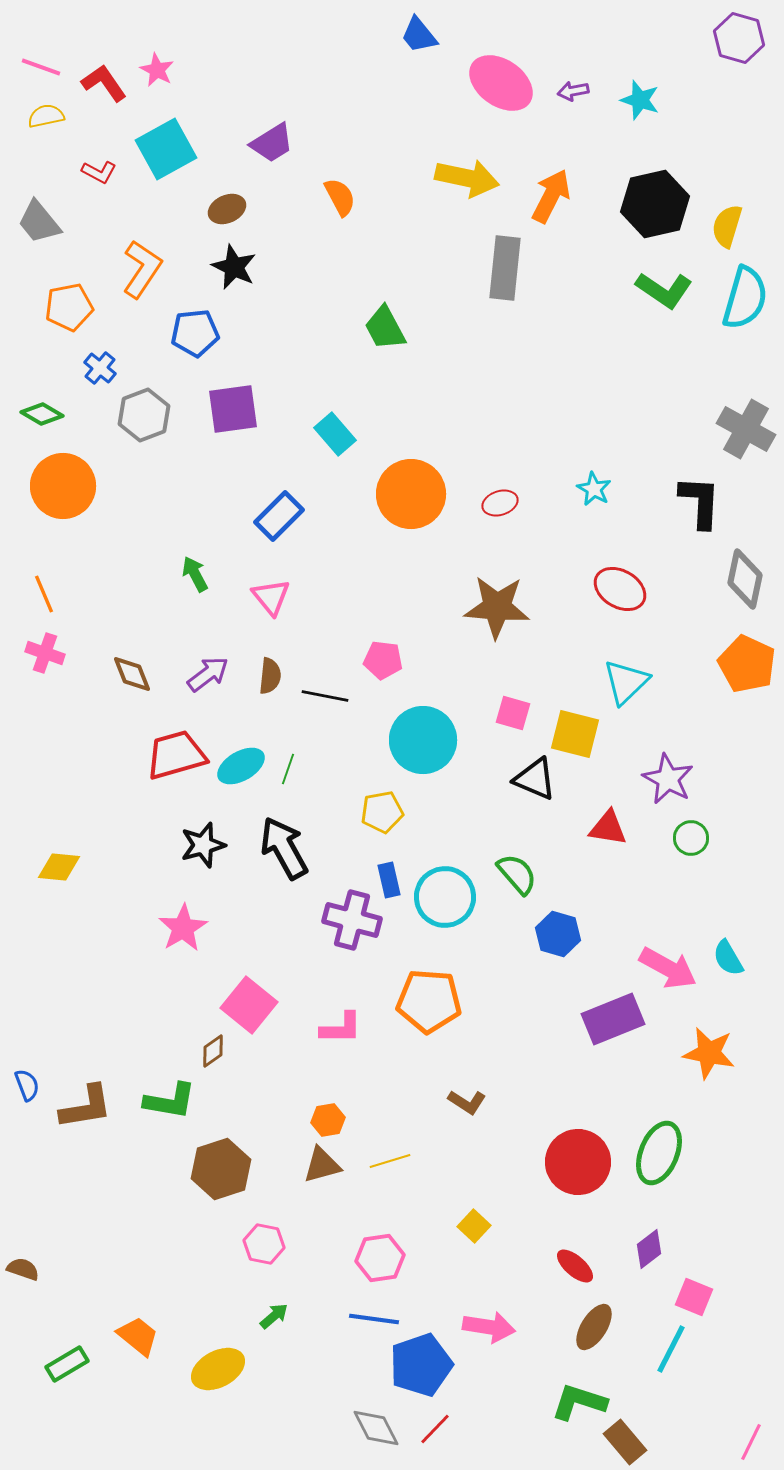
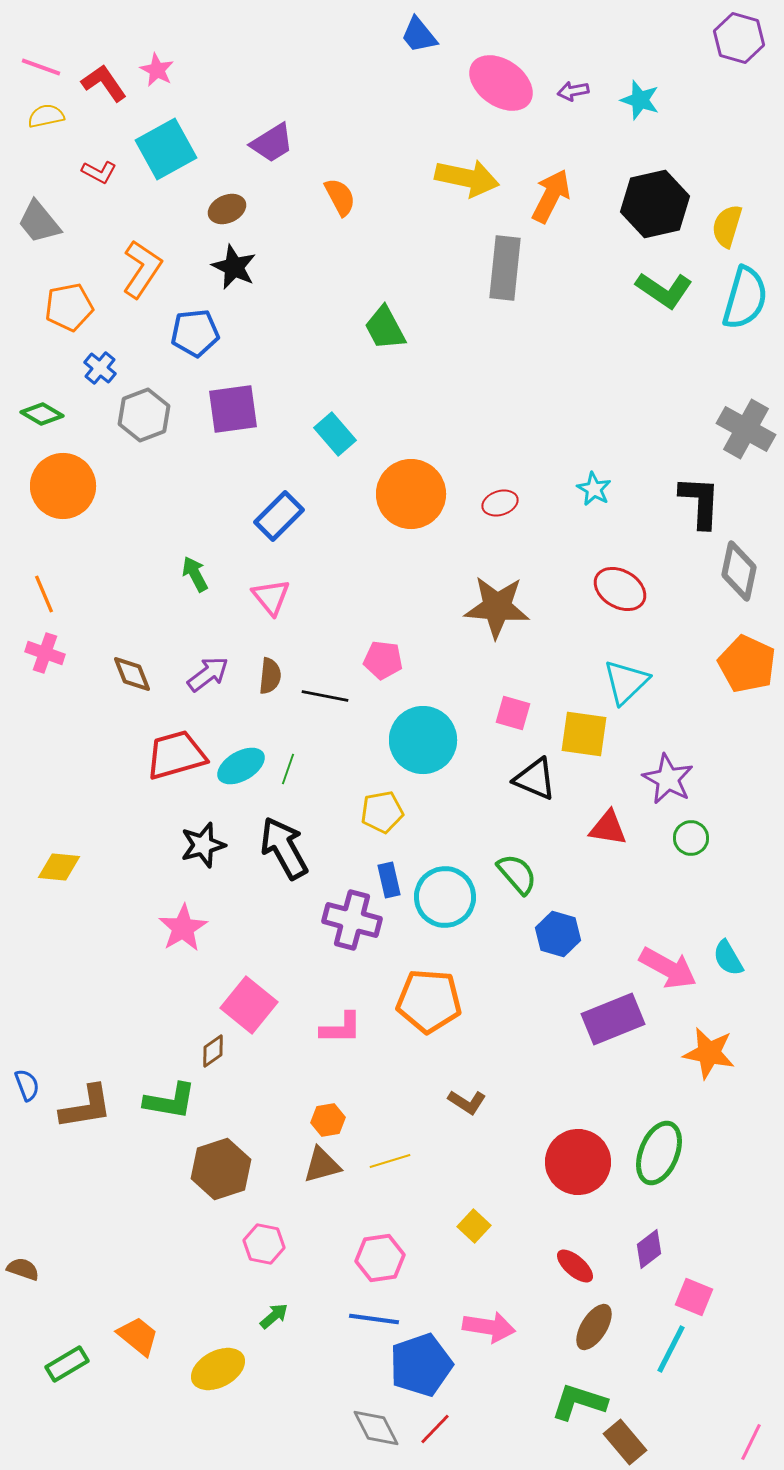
gray diamond at (745, 579): moved 6 px left, 8 px up
yellow square at (575, 734): moved 9 px right; rotated 6 degrees counterclockwise
